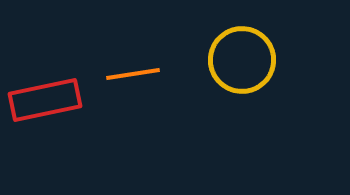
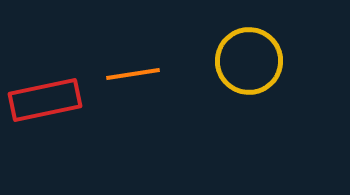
yellow circle: moved 7 px right, 1 px down
